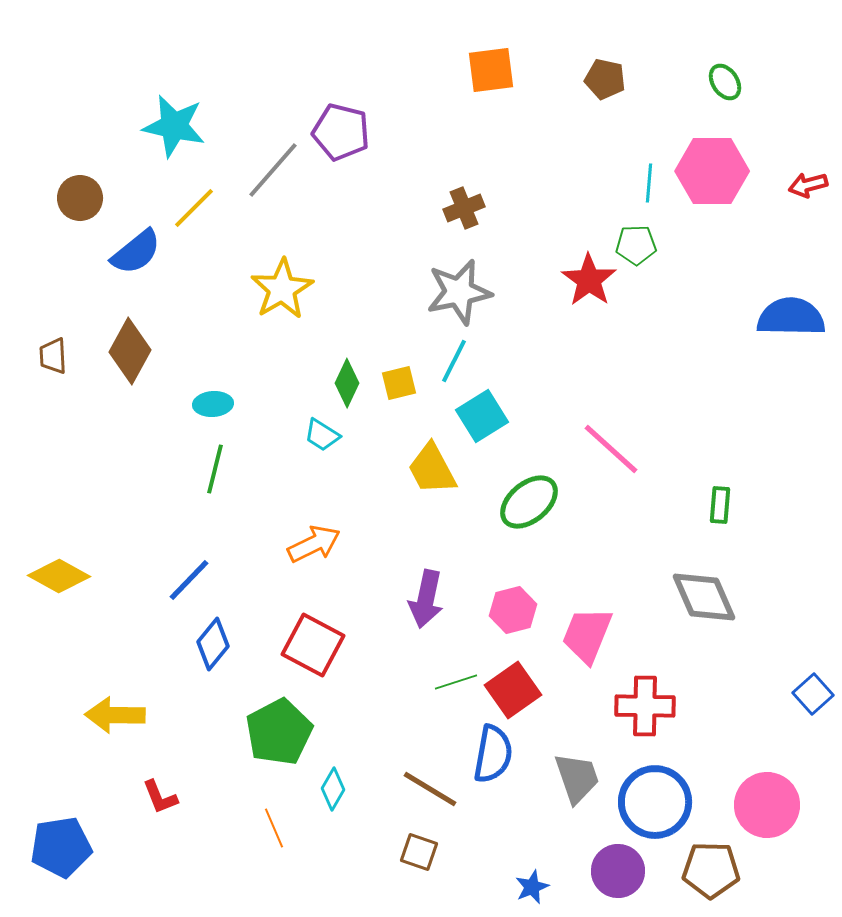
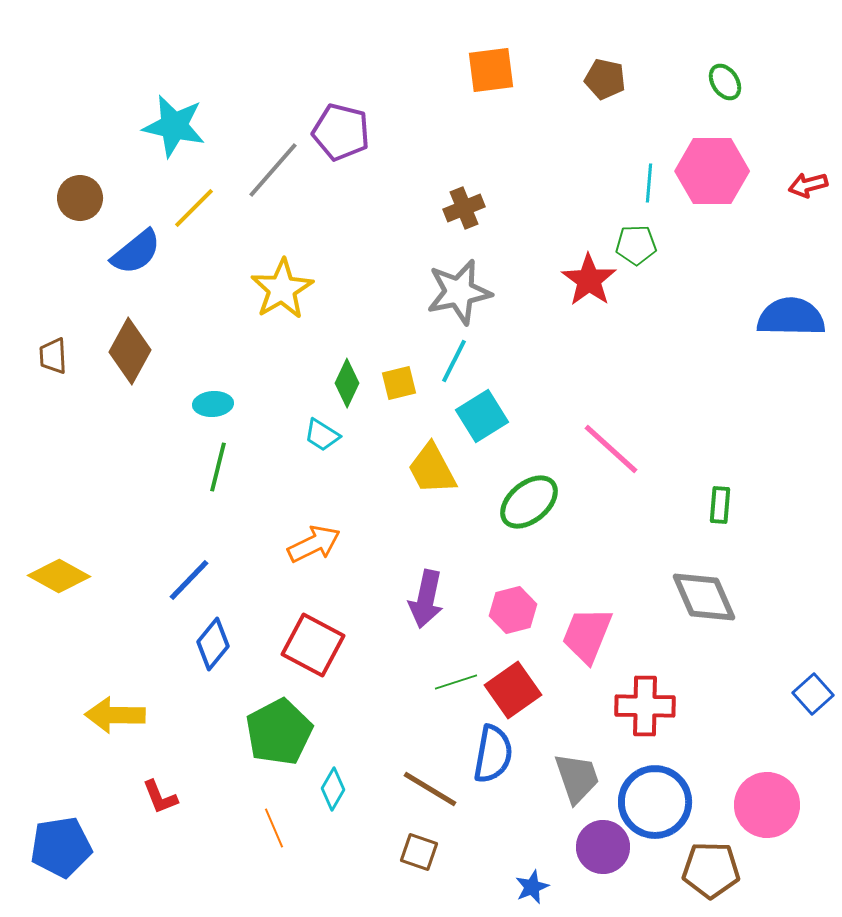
green line at (215, 469): moved 3 px right, 2 px up
purple circle at (618, 871): moved 15 px left, 24 px up
